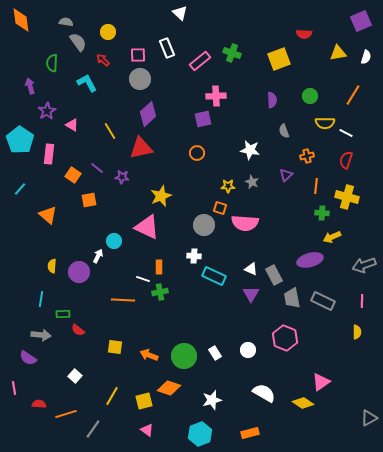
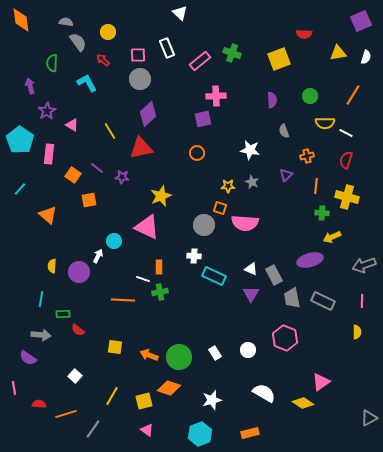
green circle at (184, 356): moved 5 px left, 1 px down
